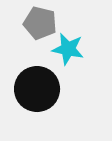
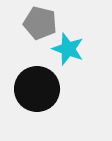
cyan star: rotated 8 degrees clockwise
